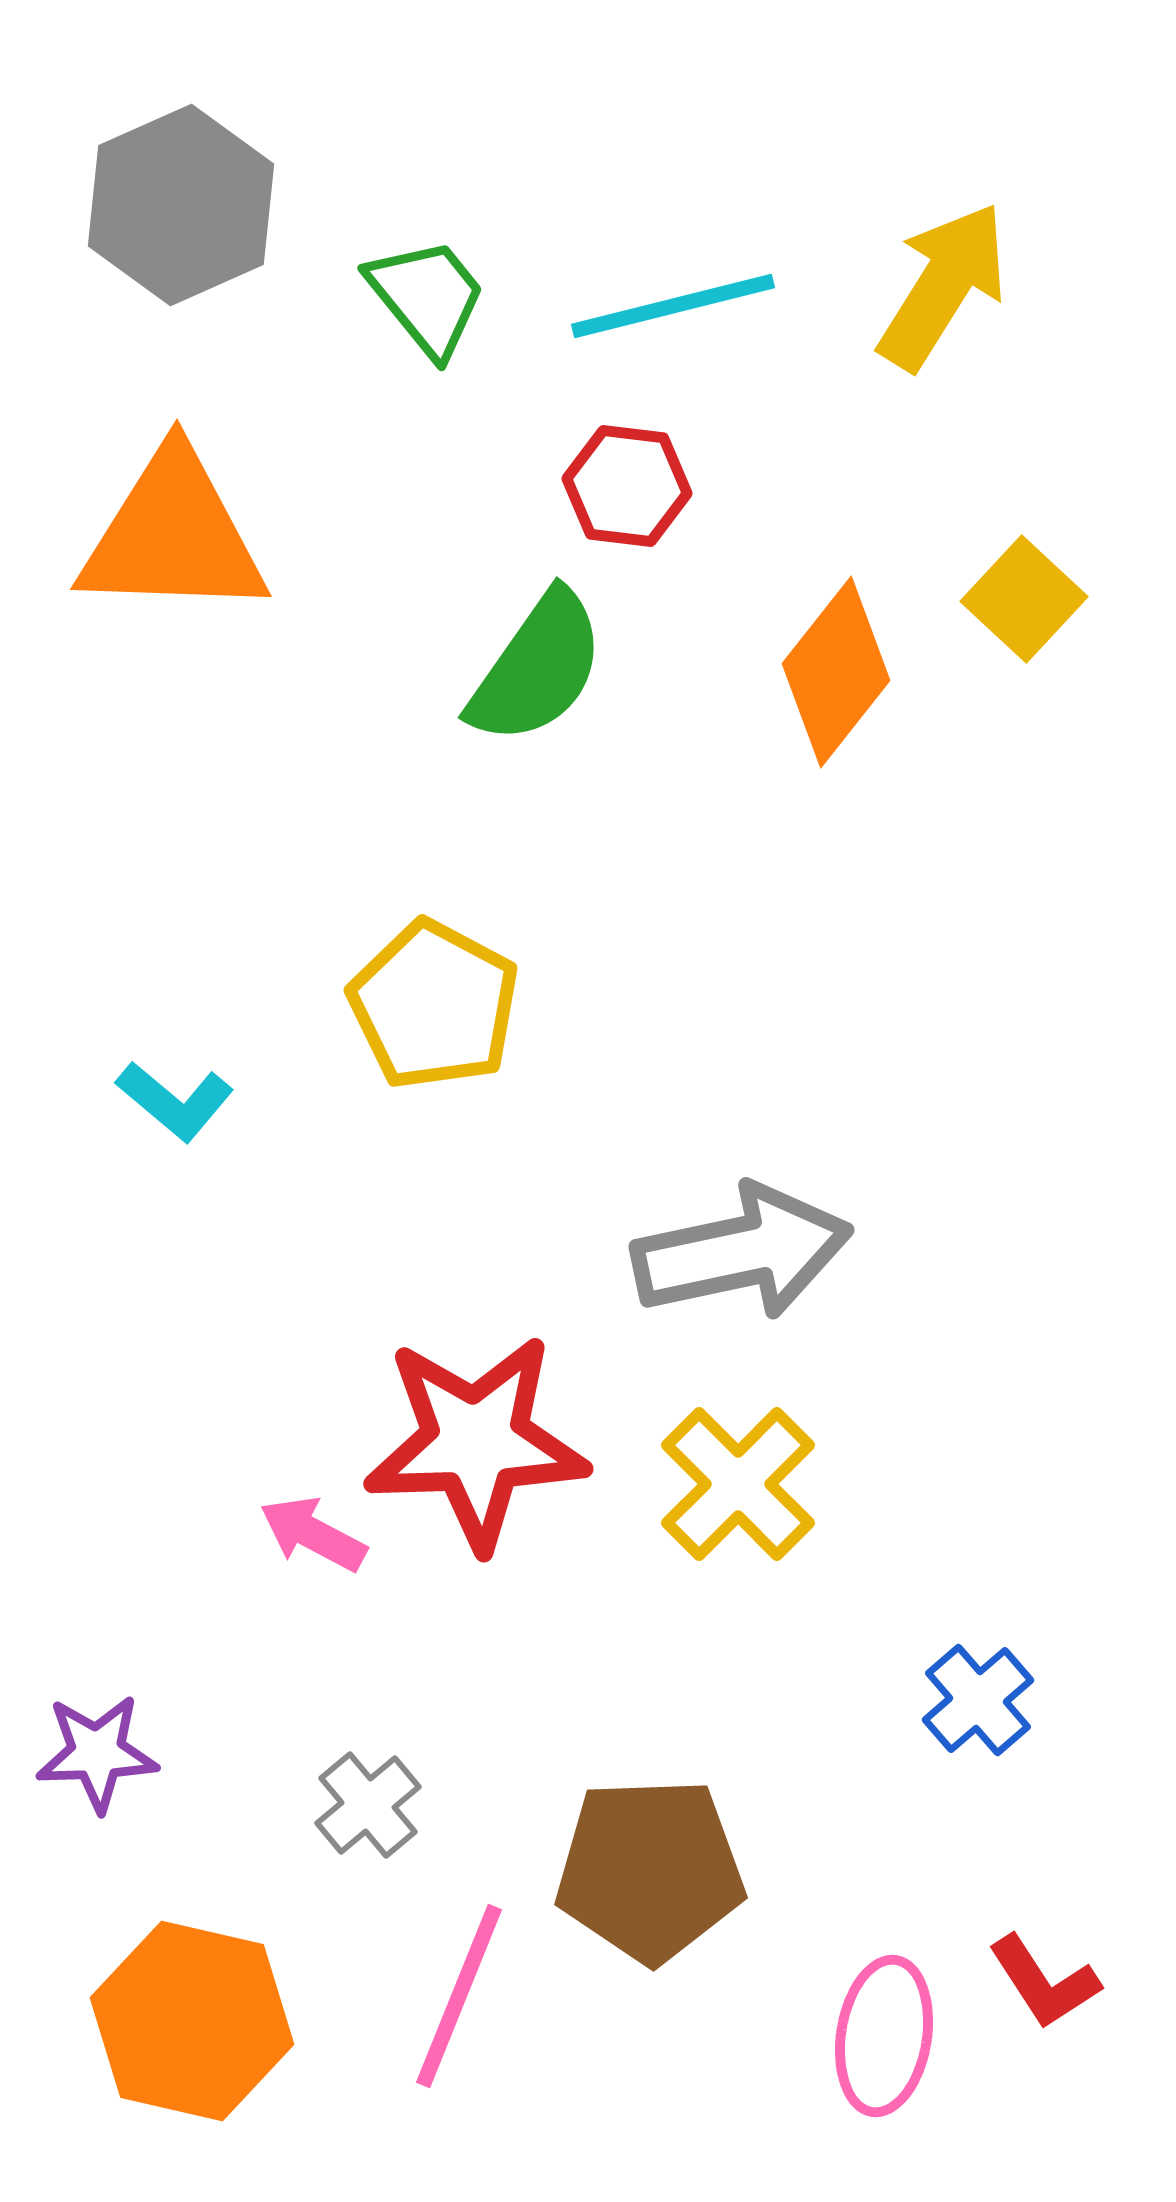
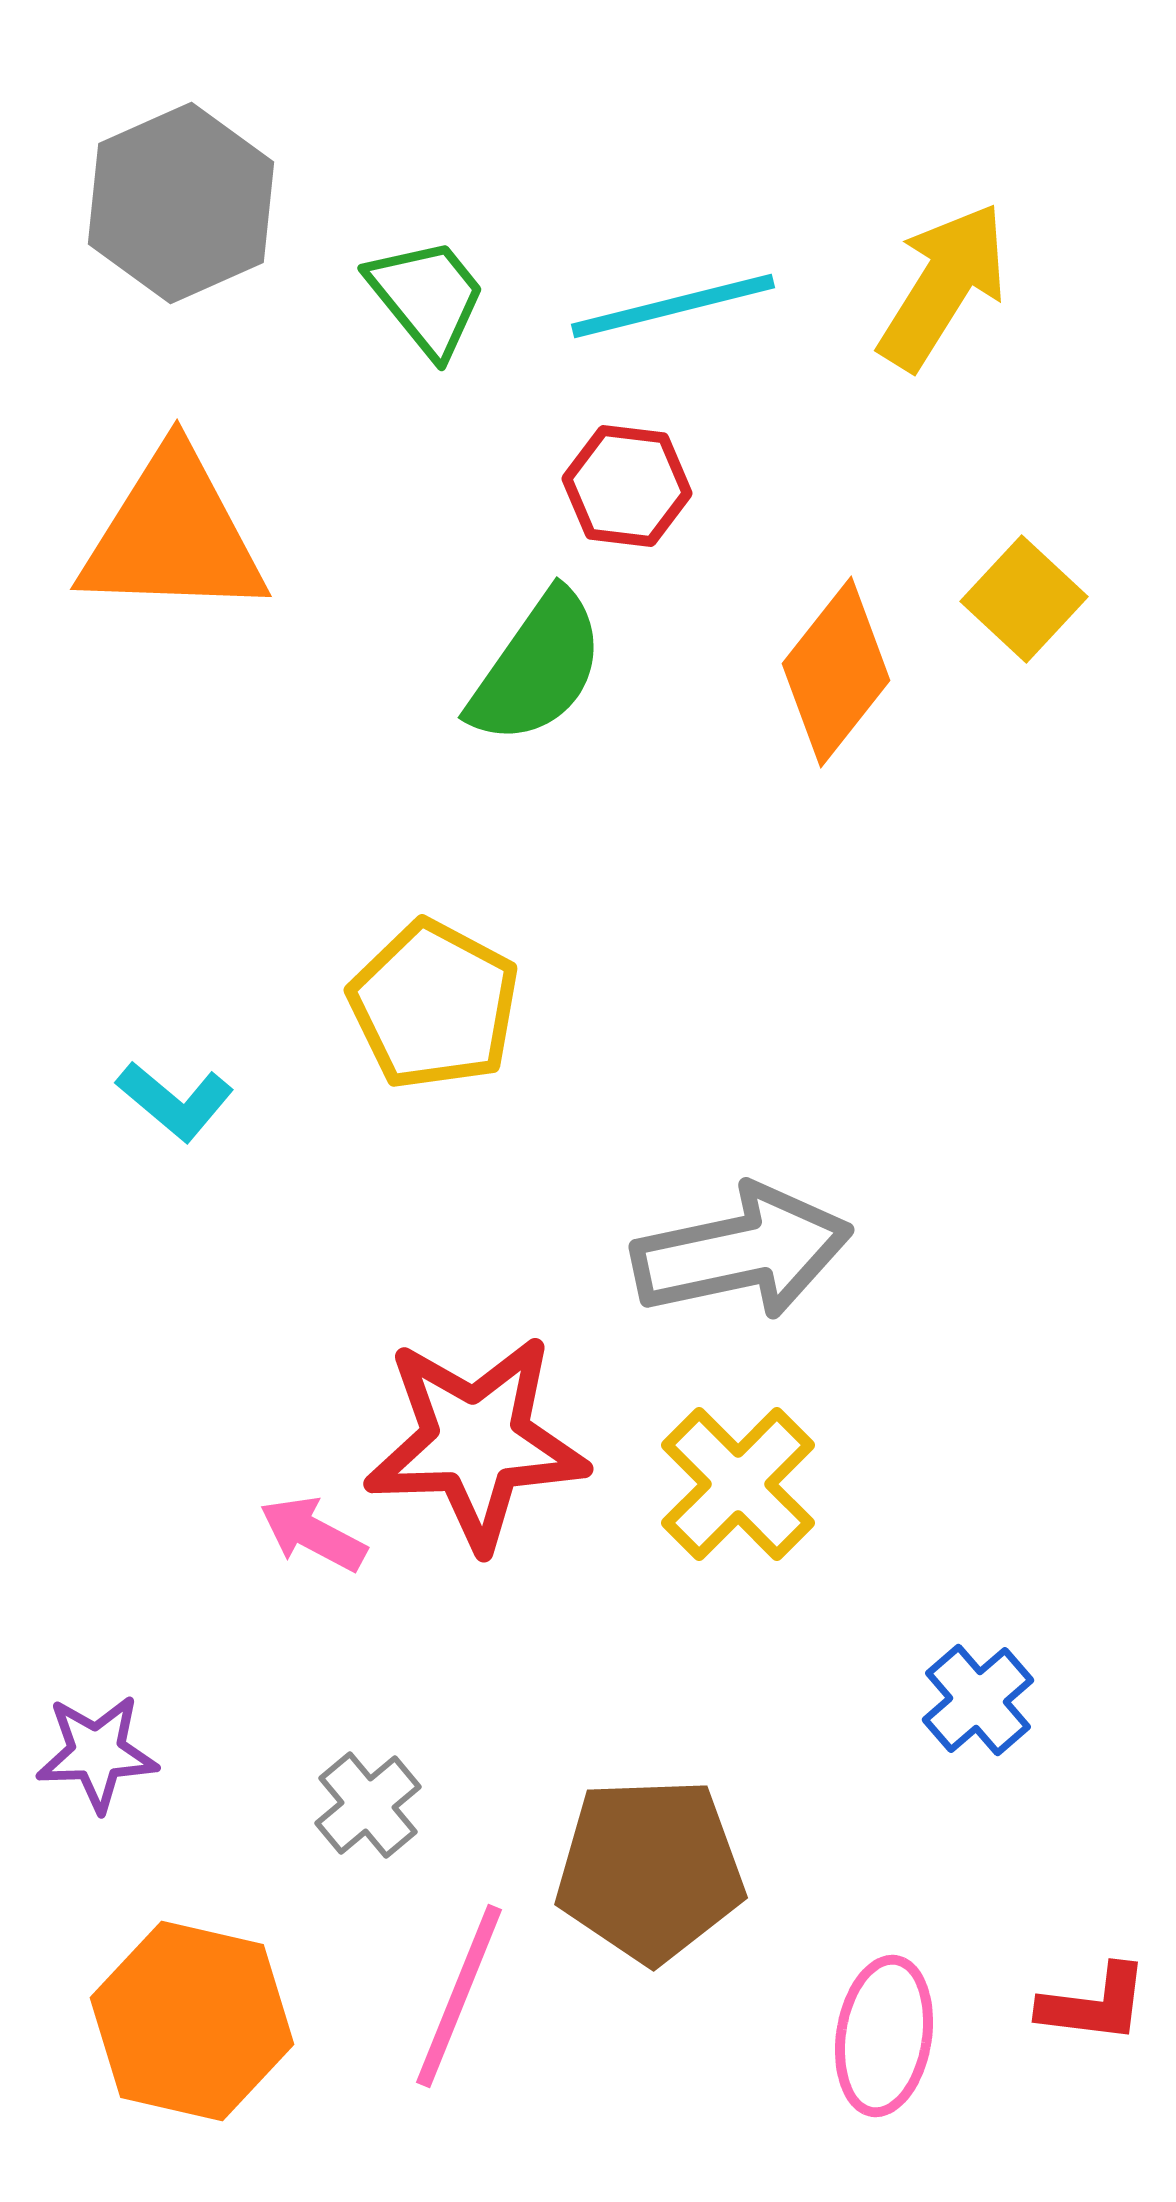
gray hexagon: moved 2 px up
red L-shape: moved 50 px right, 22 px down; rotated 50 degrees counterclockwise
